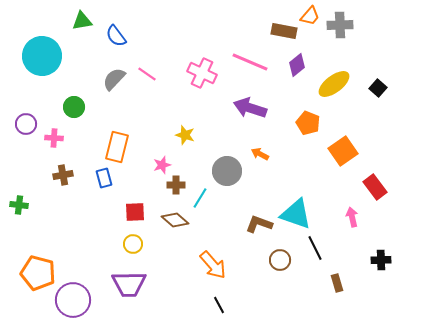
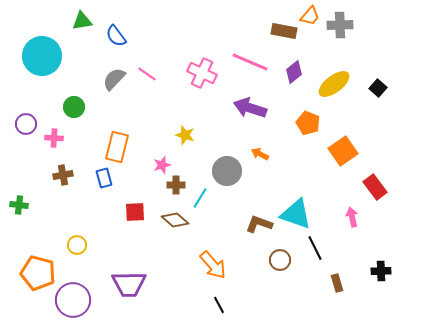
purple diamond at (297, 65): moved 3 px left, 7 px down
yellow circle at (133, 244): moved 56 px left, 1 px down
black cross at (381, 260): moved 11 px down
